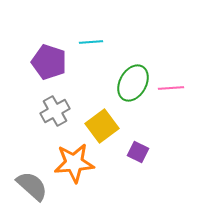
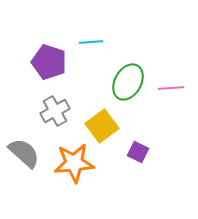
green ellipse: moved 5 px left, 1 px up
gray semicircle: moved 8 px left, 33 px up
